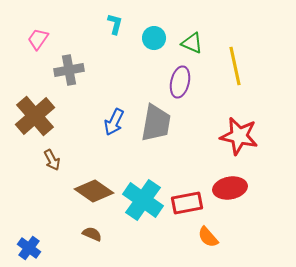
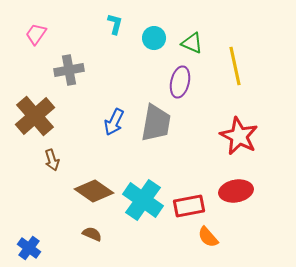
pink trapezoid: moved 2 px left, 5 px up
red star: rotated 15 degrees clockwise
brown arrow: rotated 10 degrees clockwise
red ellipse: moved 6 px right, 3 px down
red rectangle: moved 2 px right, 3 px down
